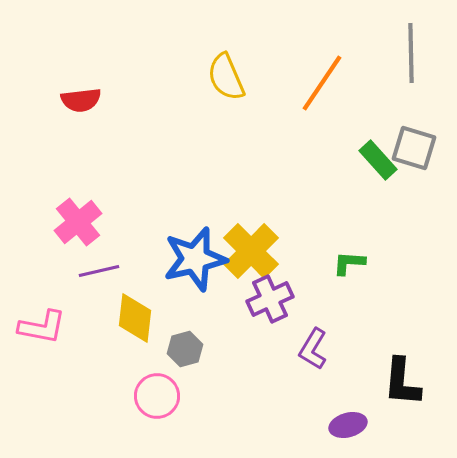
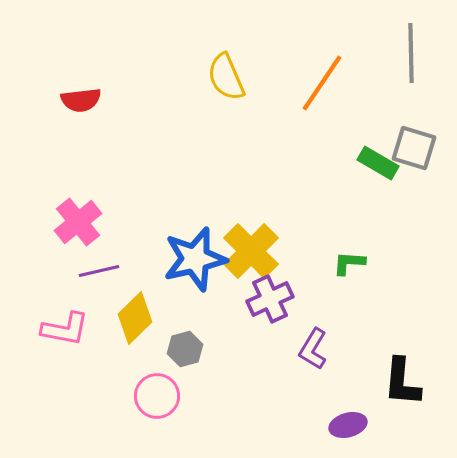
green rectangle: moved 3 px down; rotated 18 degrees counterclockwise
yellow diamond: rotated 39 degrees clockwise
pink L-shape: moved 23 px right, 2 px down
